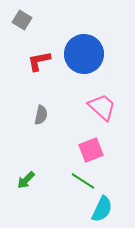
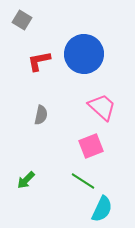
pink square: moved 4 px up
